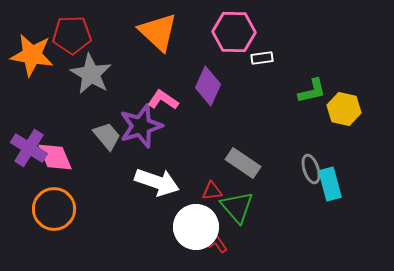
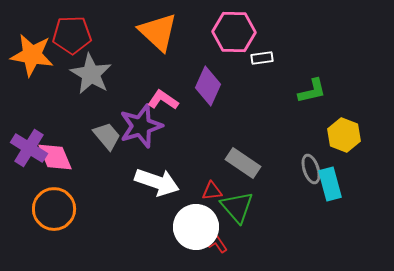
yellow hexagon: moved 26 px down; rotated 8 degrees clockwise
